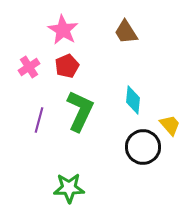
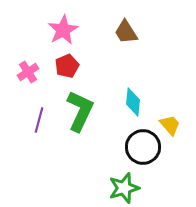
pink star: rotated 12 degrees clockwise
pink cross: moved 1 px left, 5 px down
cyan diamond: moved 2 px down
green star: moved 55 px right; rotated 16 degrees counterclockwise
